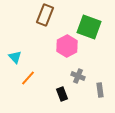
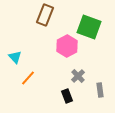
gray cross: rotated 24 degrees clockwise
black rectangle: moved 5 px right, 2 px down
